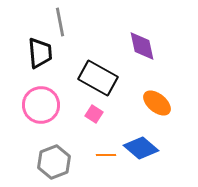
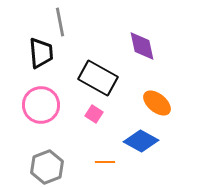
black trapezoid: moved 1 px right
blue diamond: moved 7 px up; rotated 12 degrees counterclockwise
orange line: moved 1 px left, 7 px down
gray hexagon: moved 7 px left, 5 px down
